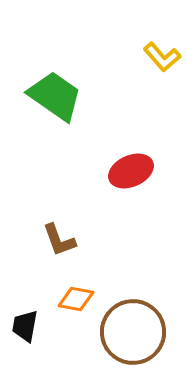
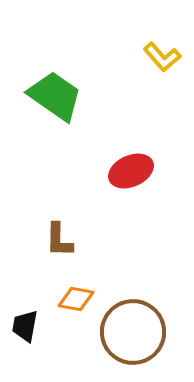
brown L-shape: rotated 21 degrees clockwise
